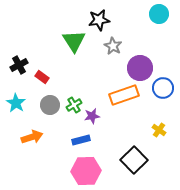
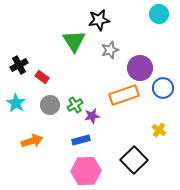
gray star: moved 3 px left, 4 px down; rotated 24 degrees clockwise
green cross: moved 1 px right
orange arrow: moved 4 px down
